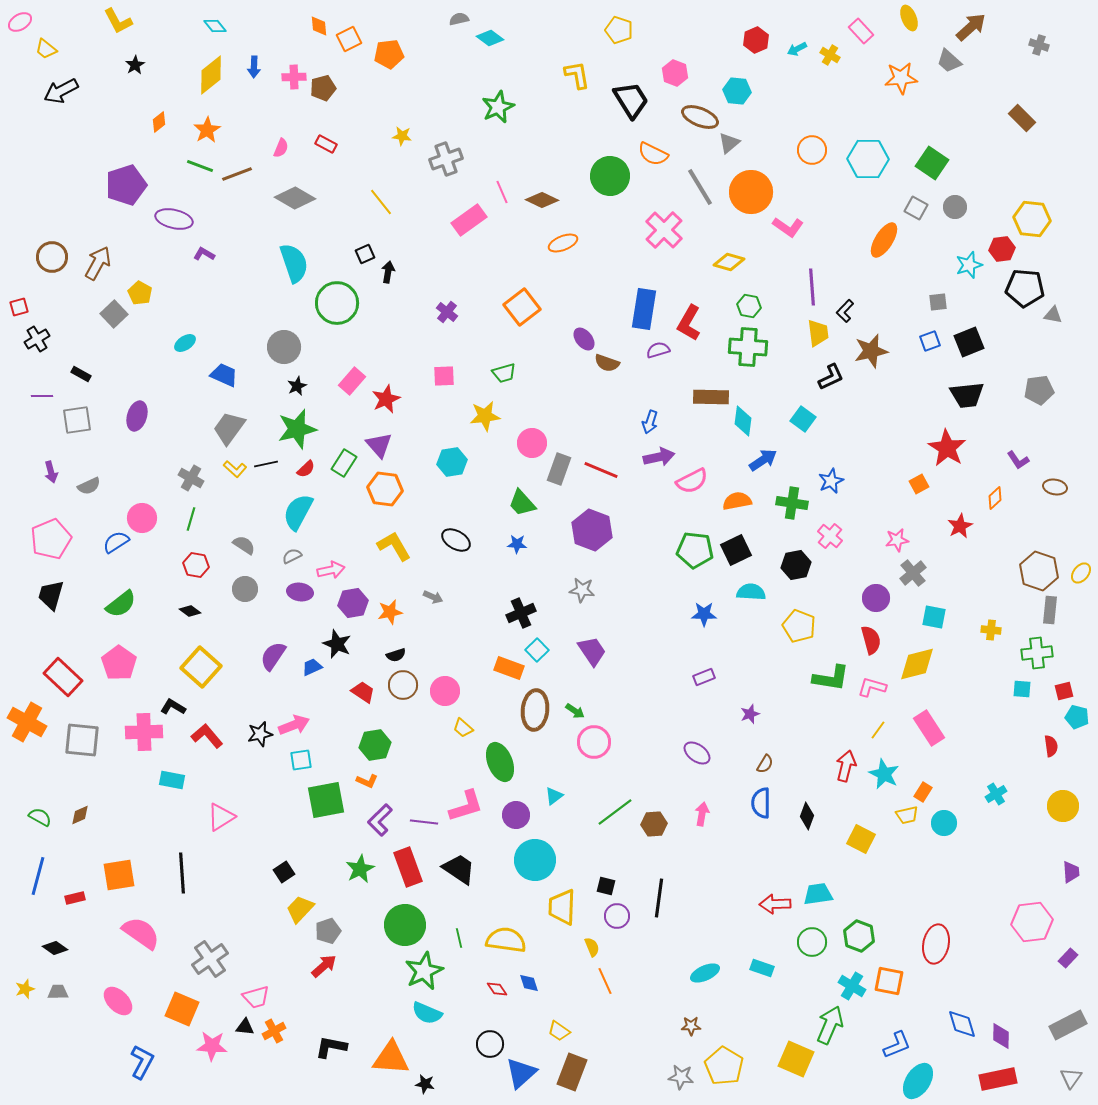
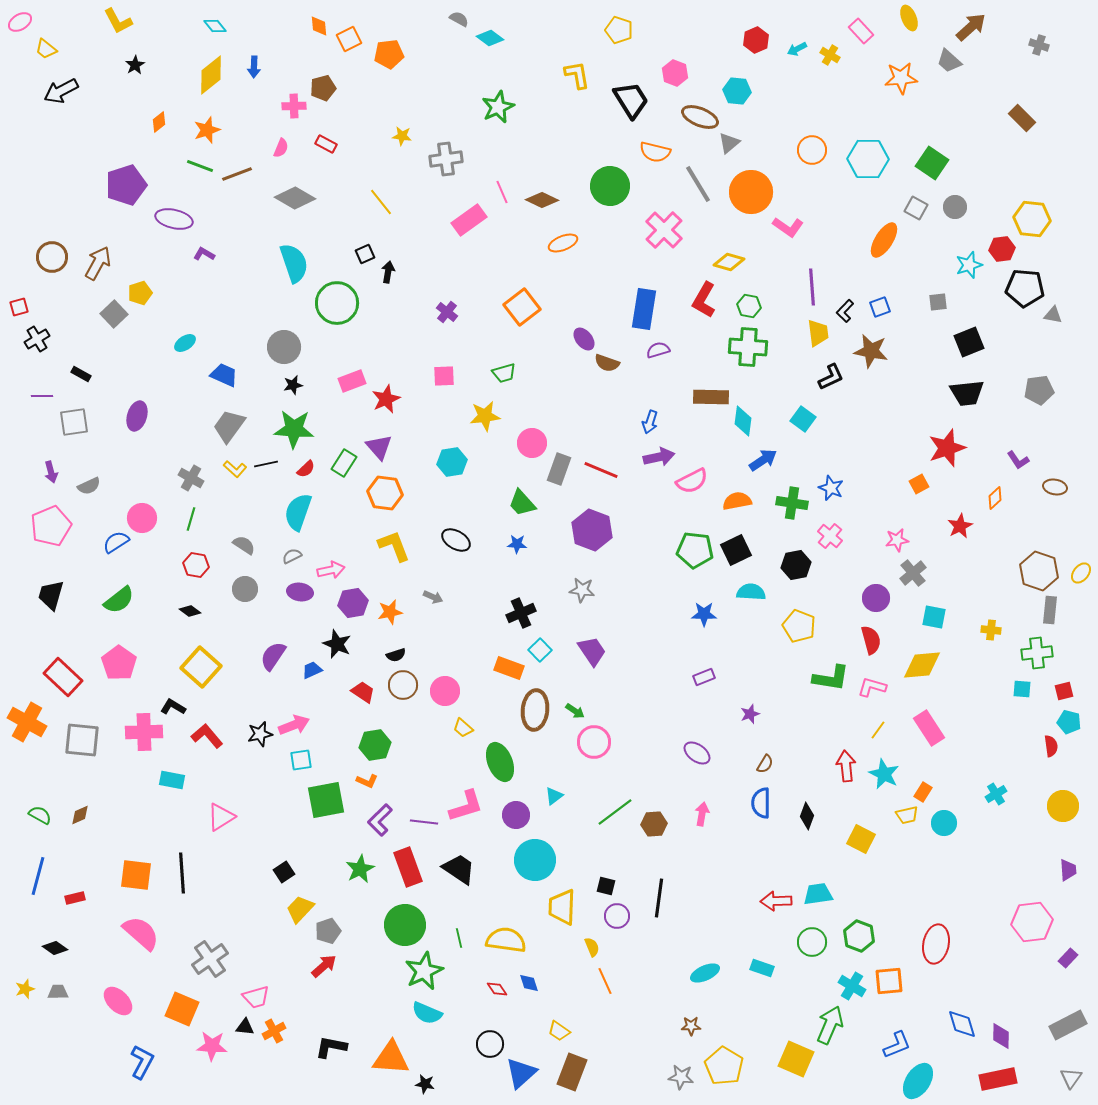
gray semicircle at (459, 19): rotated 42 degrees clockwise
pink cross at (294, 77): moved 29 px down
orange star at (207, 130): rotated 12 degrees clockwise
orange semicircle at (653, 154): moved 2 px right, 2 px up; rotated 12 degrees counterclockwise
gray cross at (446, 159): rotated 12 degrees clockwise
green circle at (610, 176): moved 10 px down
gray line at (700, 187): moved 2 px left, 3 px up
yellow pentagon at (140, 293): rotated 25 degrees clockwise
red L-shape at (689, 323): moved 15 px right, 23 px up
blue square at (930, 341): moved 50 px left, 34 px up
brown star at (871, 351): rotated 24 degrees clockwise
pink rectangle at (352, 381): rotated 28 degrees clockwise
black star at (297, 386): moved 4 px left, 1 px up; rotated 12 degrees clockwise
black trapezoid at (967, 395): moved 2 px up
gray square at (77, 420): moved 3 px left, 2 px down
gray trapezoid at (229, 428): moved 2 px up
green star at (297, 429): moved 3 px left; rotated 18 degrees clockwise
purple triangle at (379, 445): moved 2 px down
red star at (947, 448): rotated 21 degrees clockwise
blue star at (831, 481): moved 7 px down; rotated 25 degrees counterclockwise
orange hexagon at (385, 489): moved 4 px down
cyan semicircle at (298, 512): rotated 9 degrees counterclockwise
pink pentagon at (51, 539): moved 13 px up
yellow L-shape at (394, 546): rotated 9 degrees clockwise
green semicircle at (121, 604): moved 2 px left, 4 px up
cyan square at (537, 650): moved 3 px right
yellow diamond at (917, 664): moved 5 px right, 1 px down; rotated 9 degrees clockwise
blue trapezoid at (312, 667): moved 3 px down
cyan pentagon at (1077, 717): moved 8 px left, 5 px down
red arrow at (846, 766): rotated 20 degrees counterclockwise
green semicircle at (40, 817): moved 2 px up
purple trapezoid at (1071, 872): moved 3 px left, 2 px up
orange square at (119, 875): moved 17 px right; rotated 16 degrees clockwise
red arrow at (775, 904): moved 1 px right, 3 px up
pink semicircle at (141, 933): rotated 6 degrees clockwise
orange square at (889, 981): rotated 16 degrees counterclockwise
